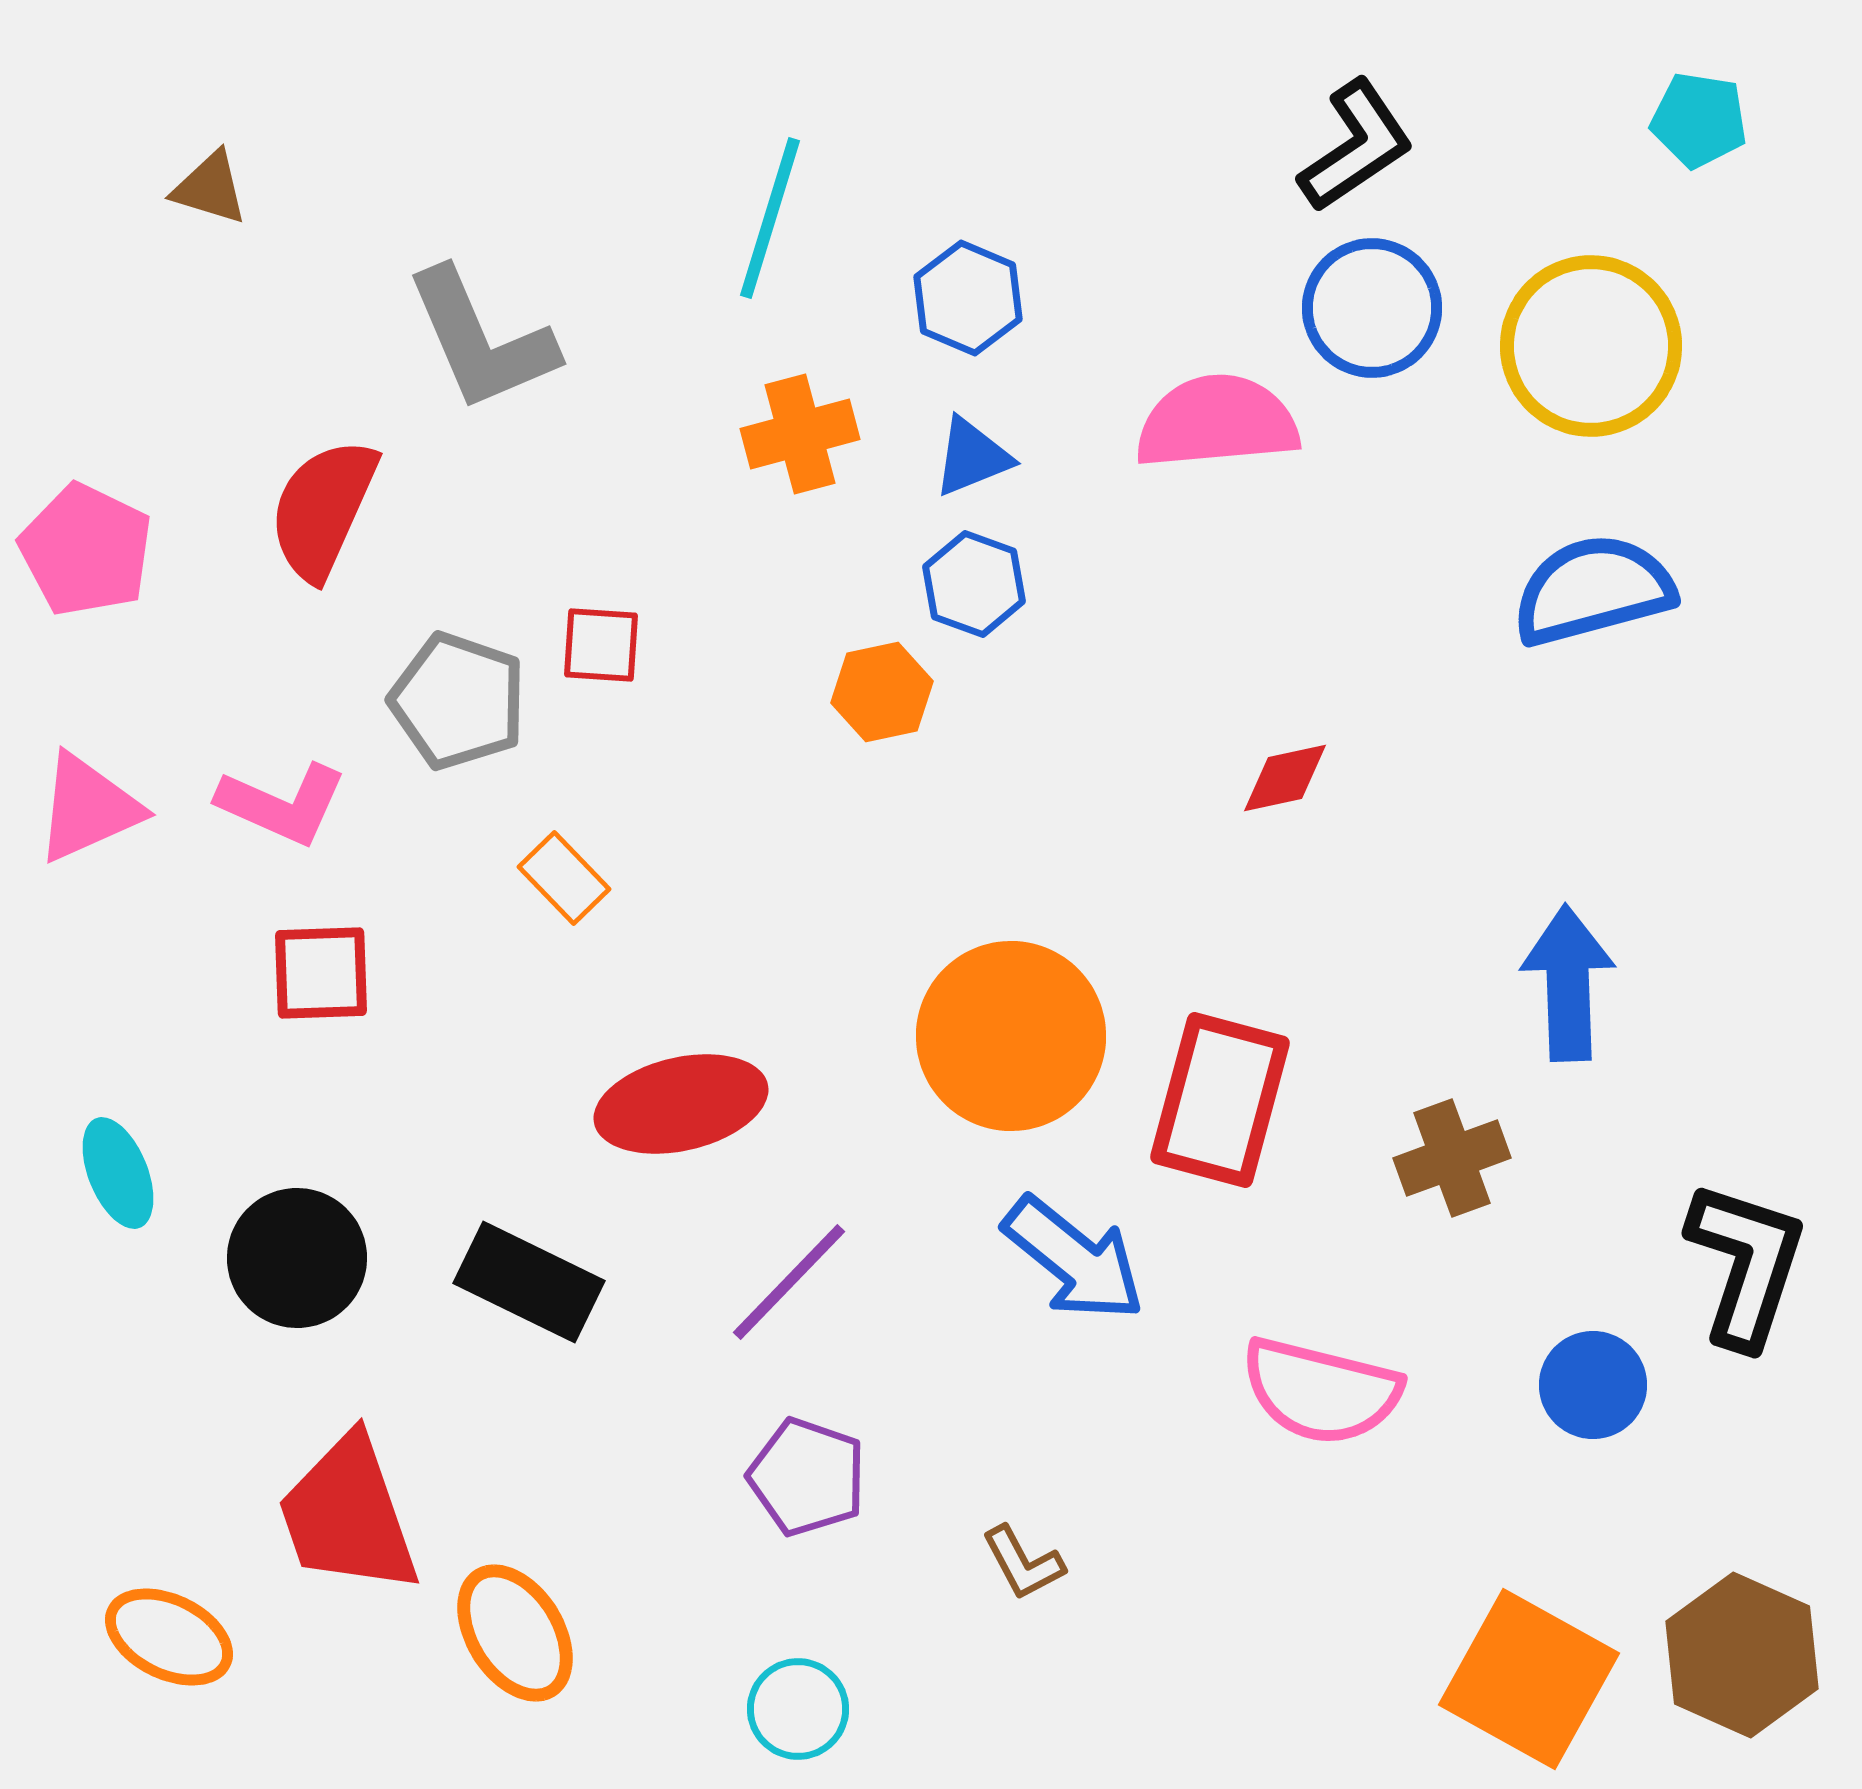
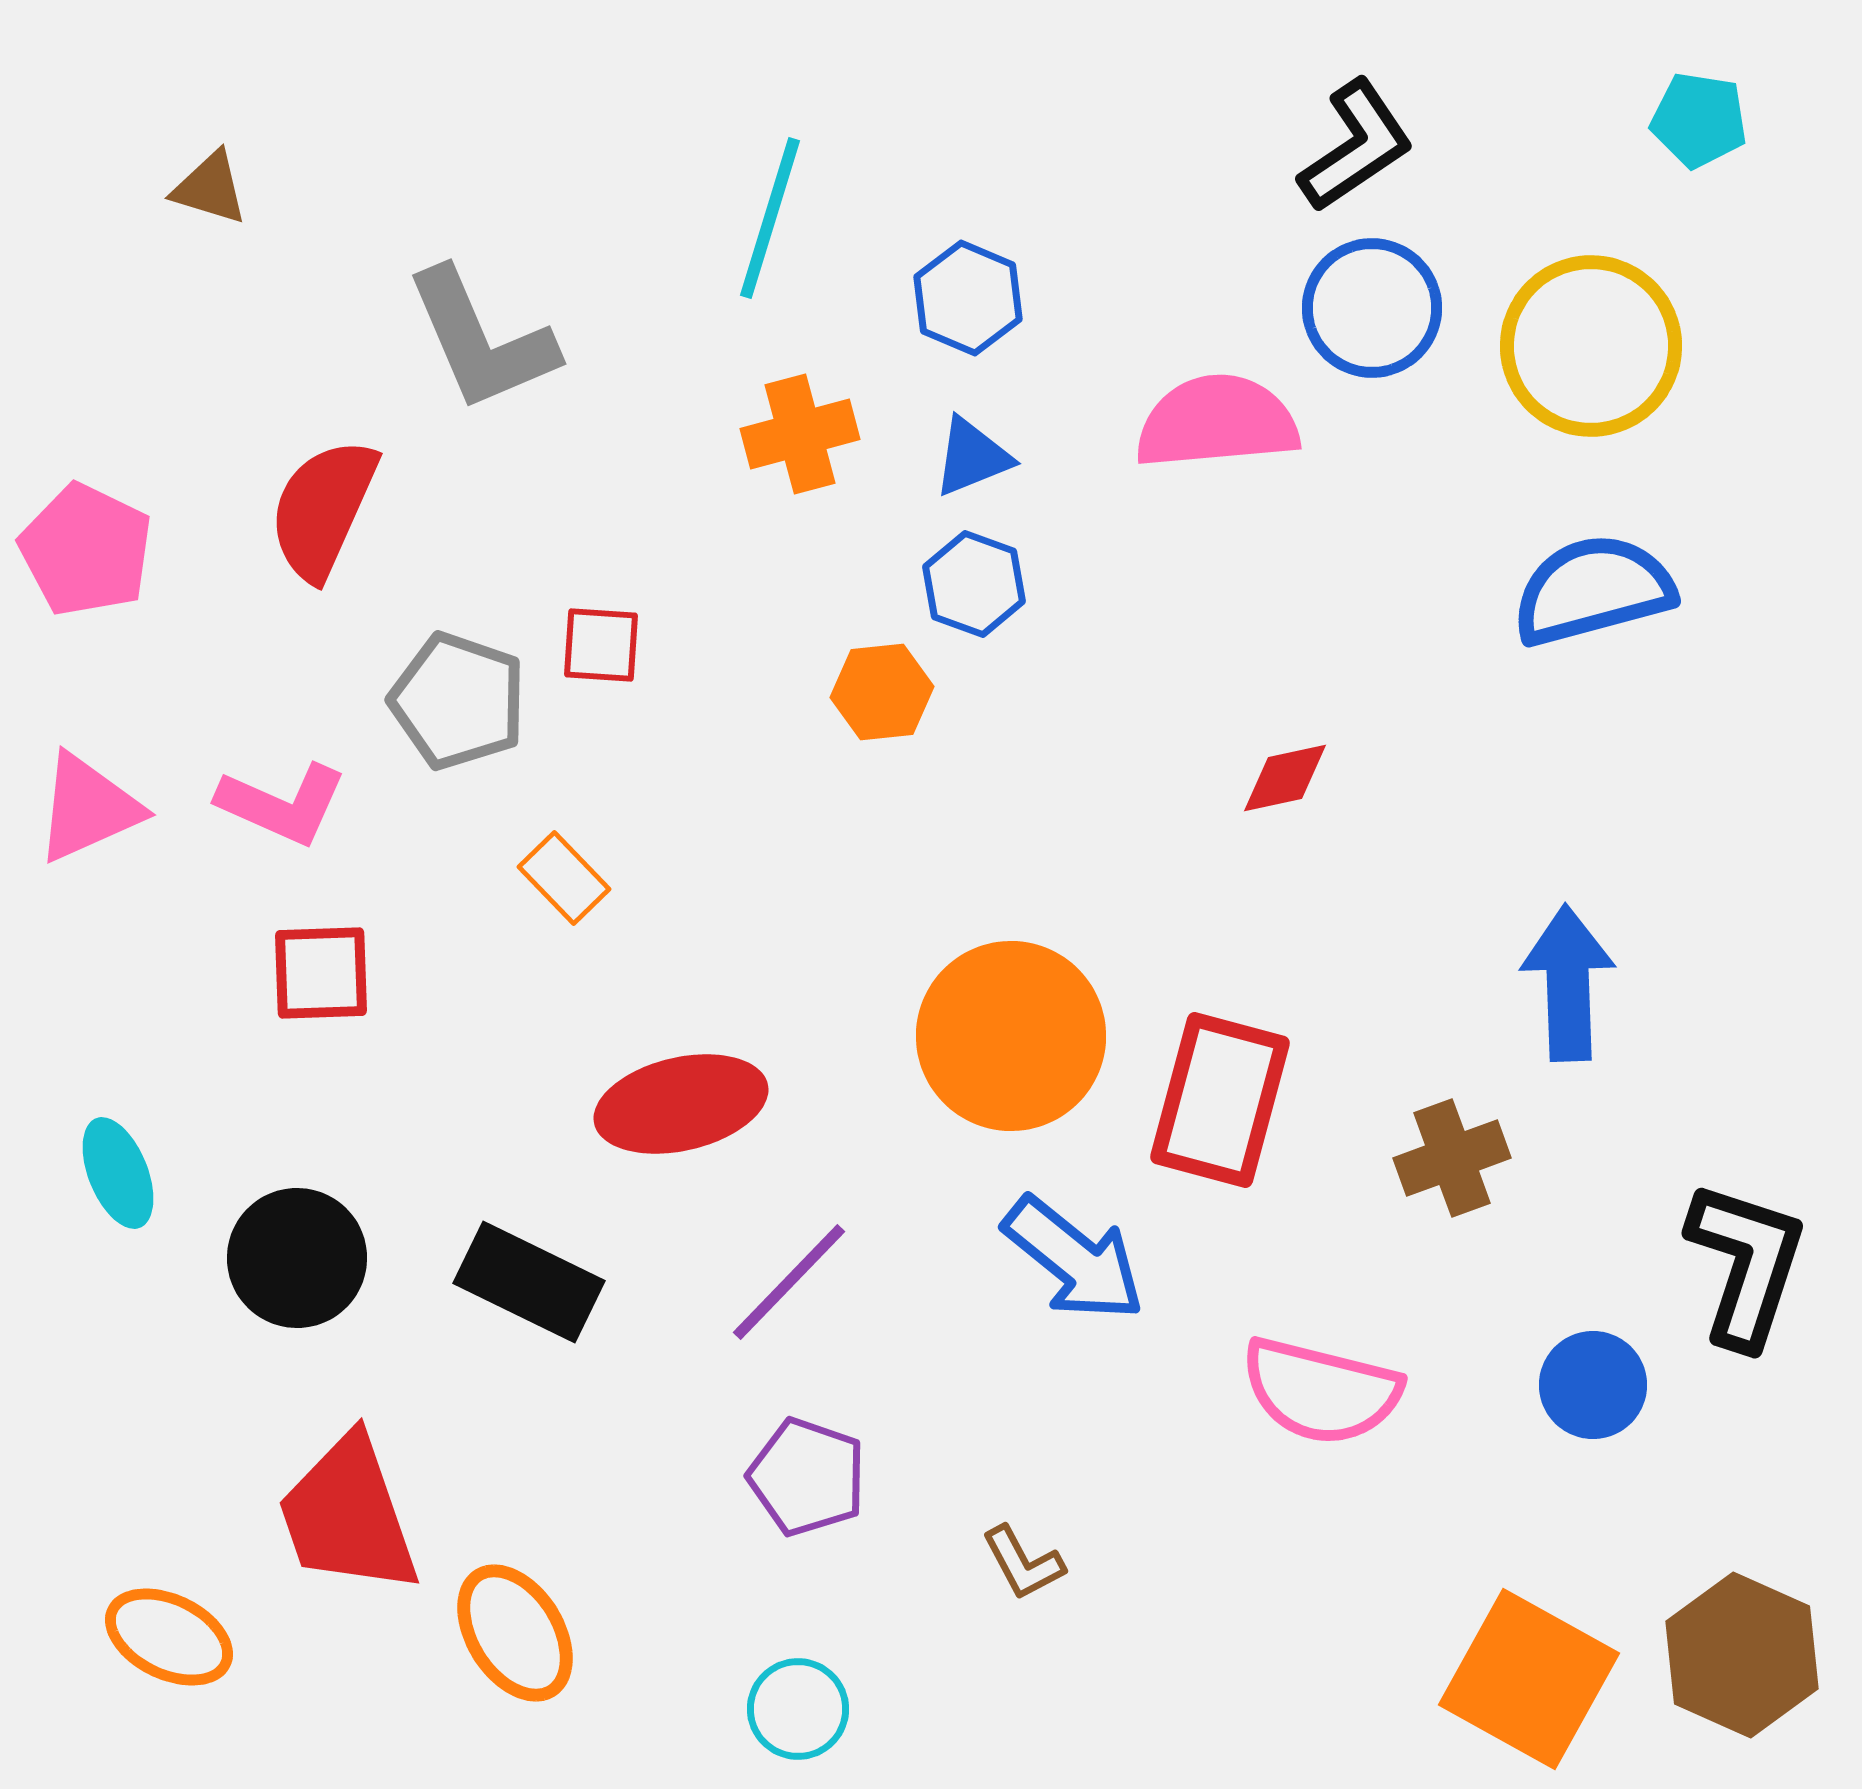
orange hexagon at (882, 692): rotated 6 degrees clockwise
